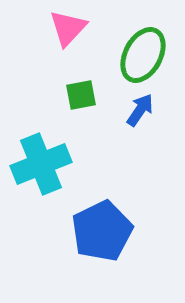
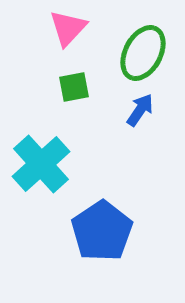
green ellipse: moved 2 px up
green square: moved 7 px left, 8 px up
cyan cross: rotated 20 degrees counterclockwise
blue pentagon: rotated 8 degrees counterclockwise
